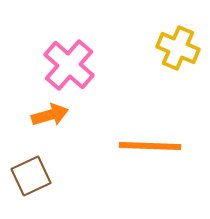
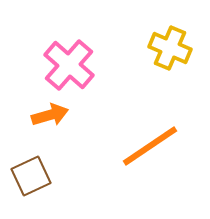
yellow cross: moved 8 px left
orange line: rotated 36 degrees counterclockwise
